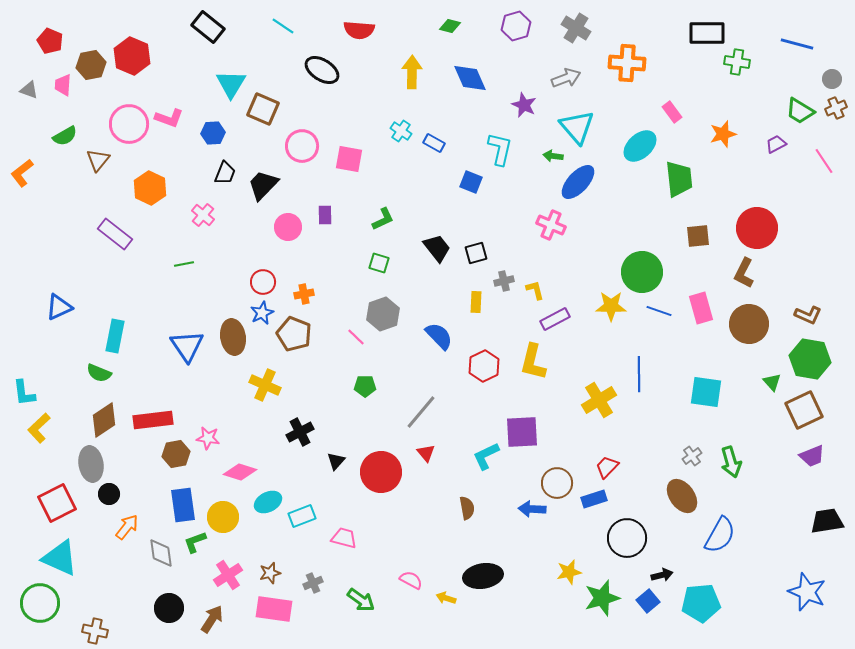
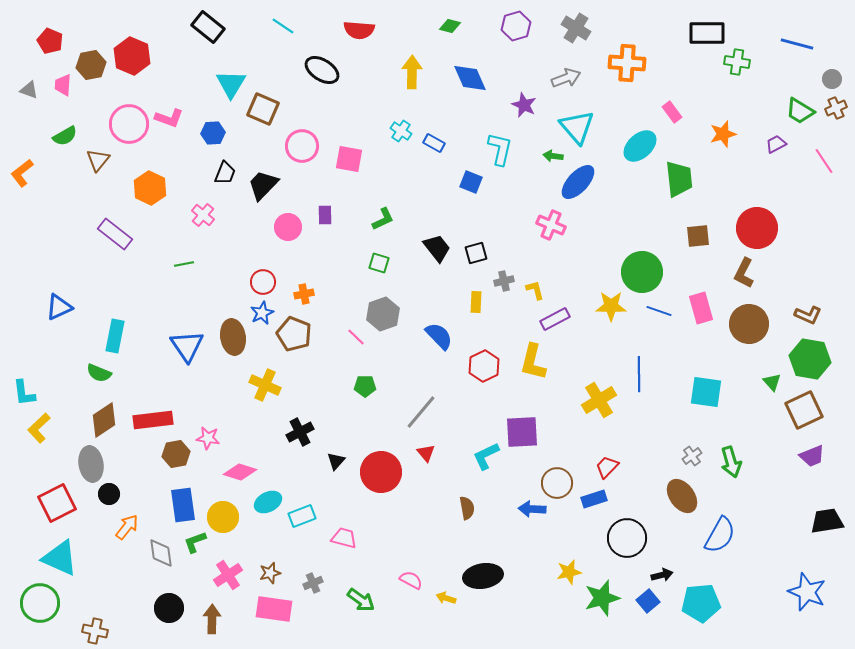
brown arrow at (212, 619): rotated 32 degrees counterclockwise
